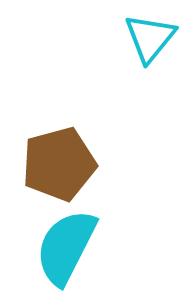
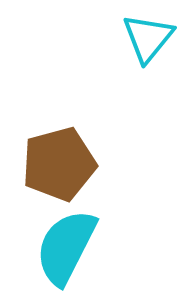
cyan triangle: moved 2 px left
